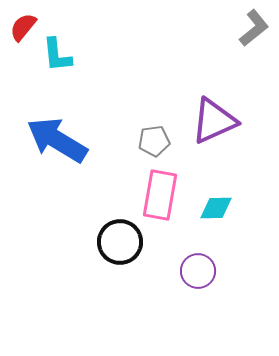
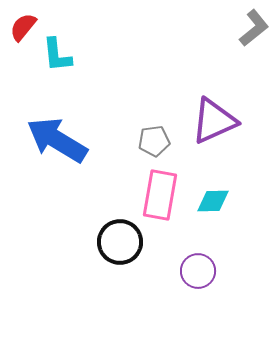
cyan diamond: moved 3 px left, 7 px up
